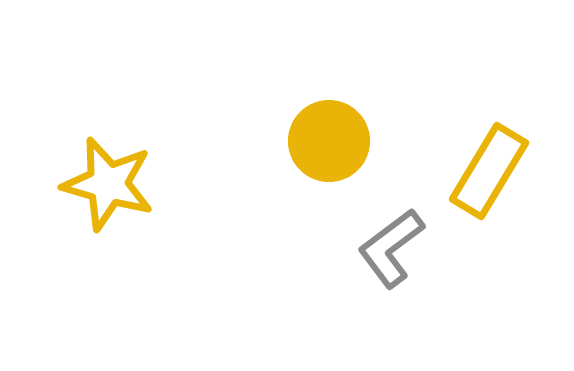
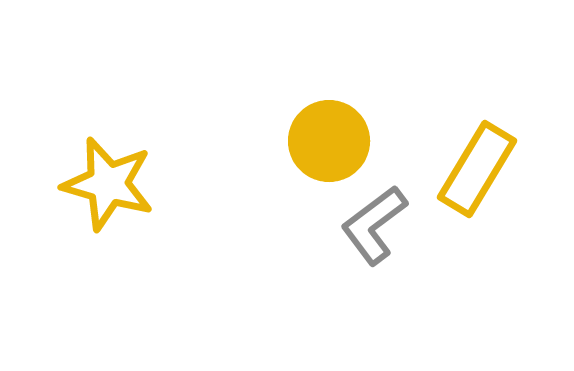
yellow rectangle: moved 12 px left, 2 px up
gray L-shape: moved 17 px left, 23 px up
